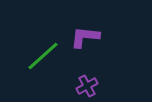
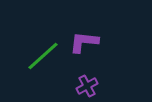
purple L-shape: moved 1 px left, 5 px down
